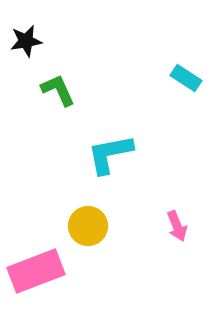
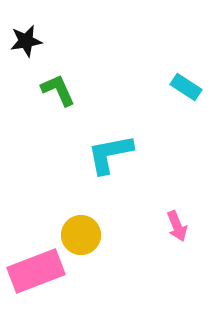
cyan rectangle: moved 9 px down
yellow circle: moved 7 px left, 9 px down
